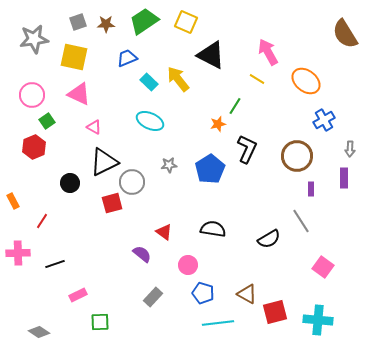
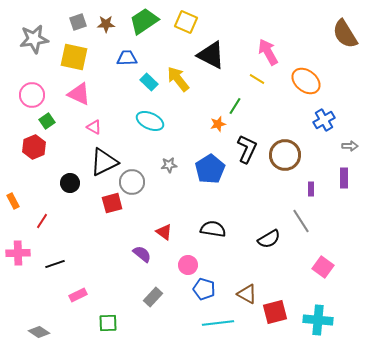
blue trapezoid at (127, 58): rotated 20 degrees clockwise
gray arrow at (350, 149): moved 3 px up; rotated 91 degrees counterclockwise
brown circle at (297, 156): moved 12 px left, 1 px up
blue pentagon at (203, 293): moved 1 px right, 4 px up
green square at (100, 322): moved 8 px right, 1 px down
